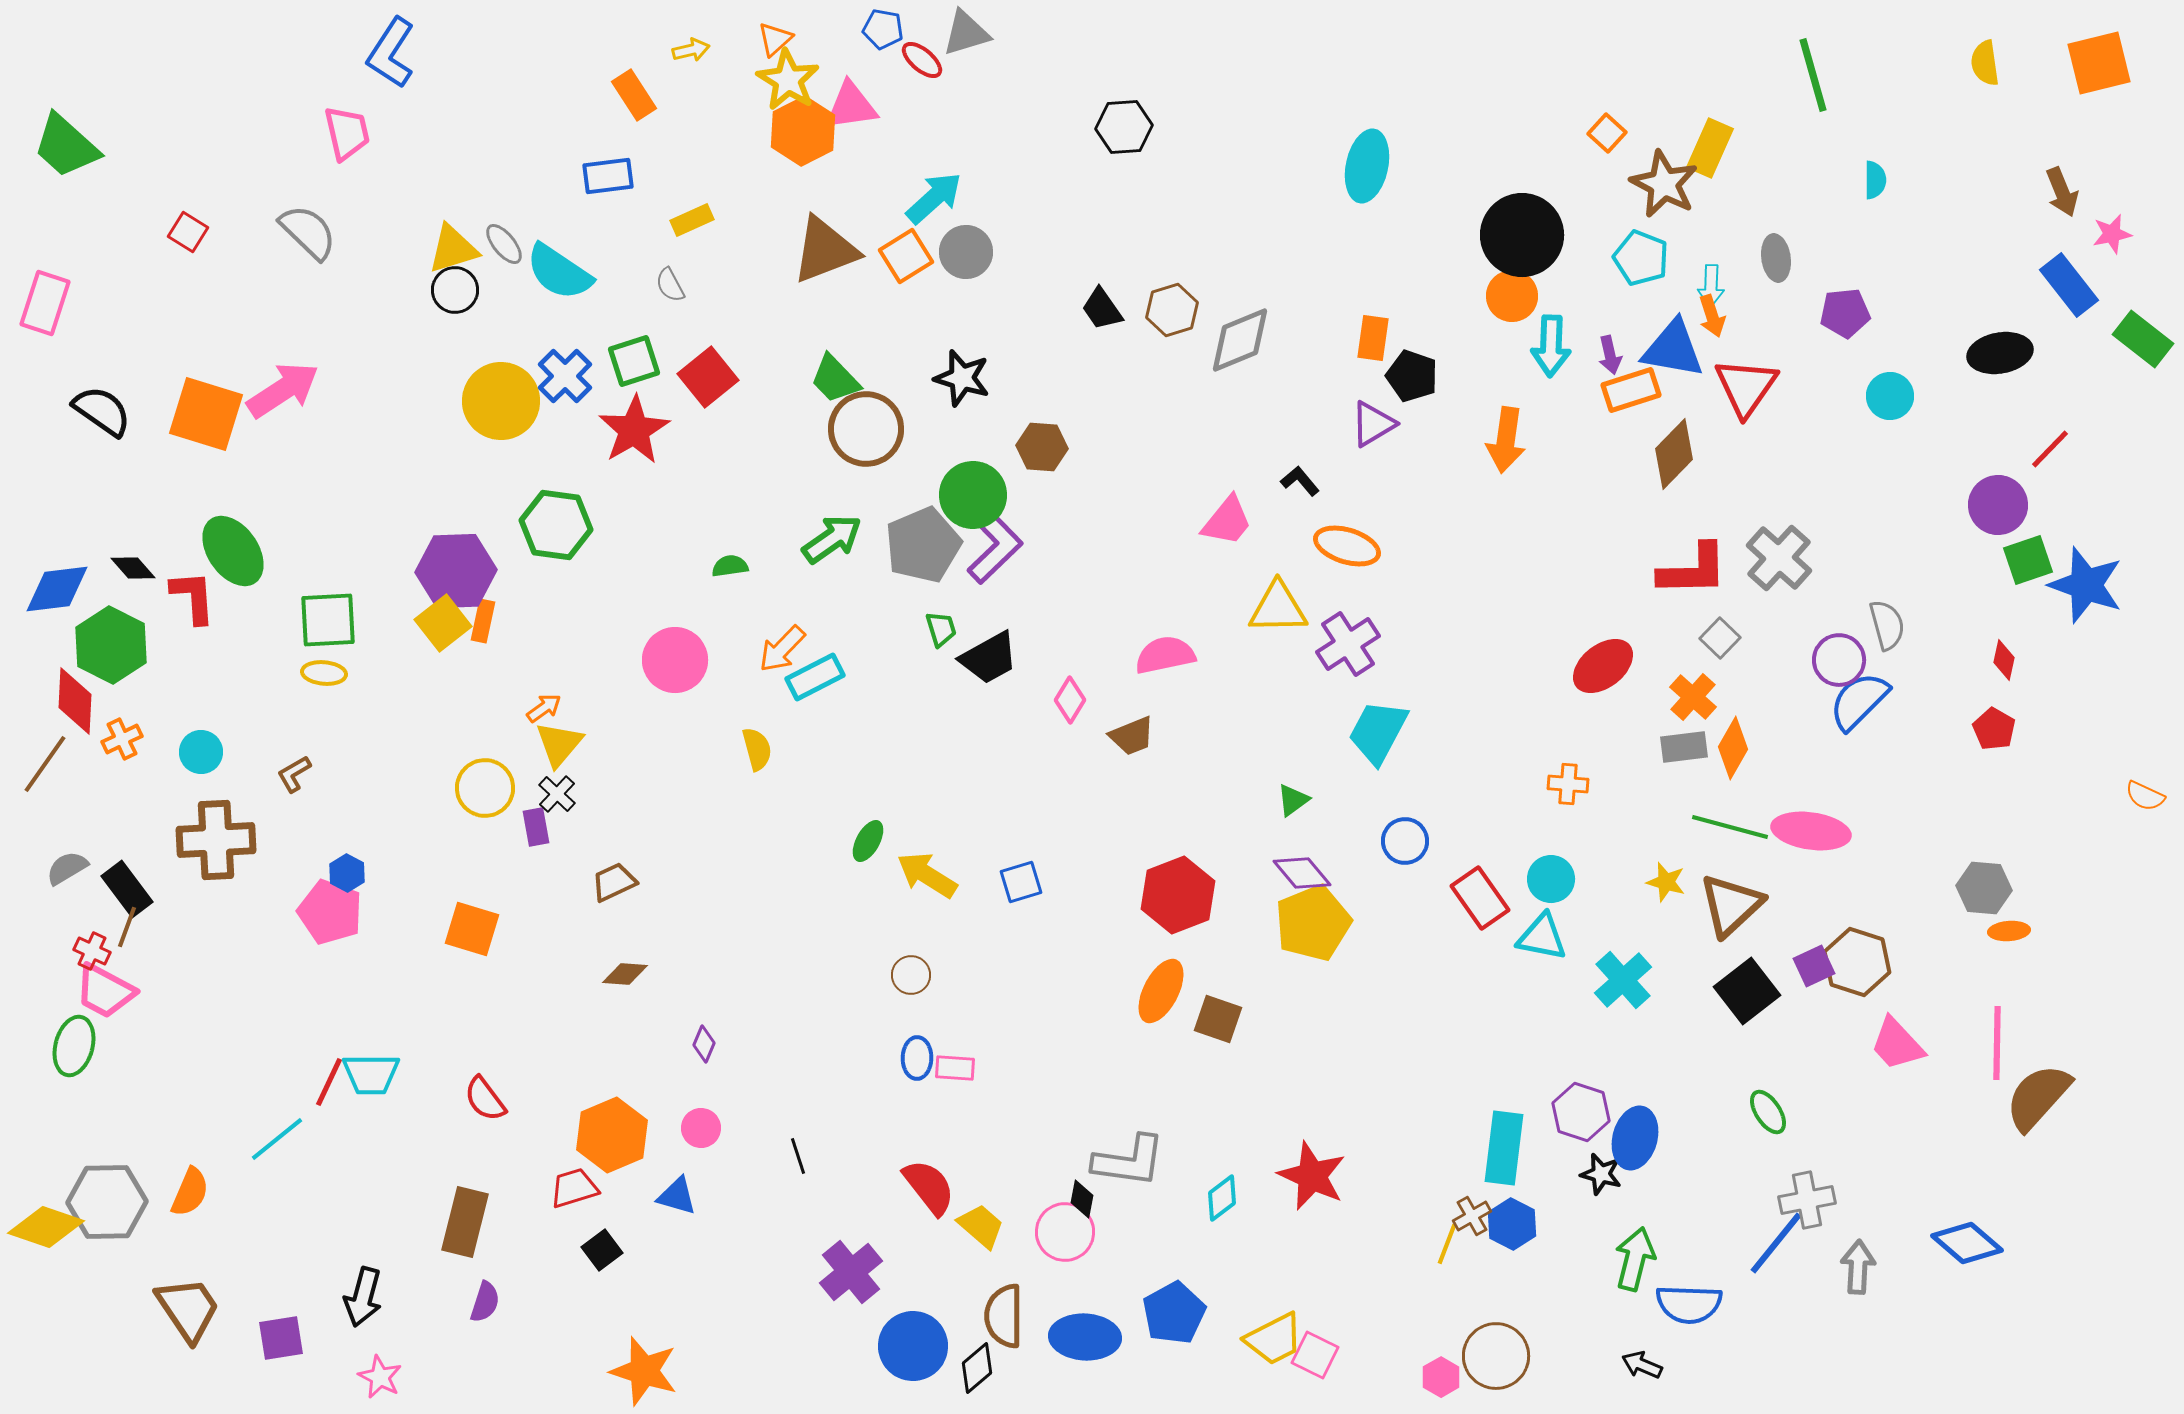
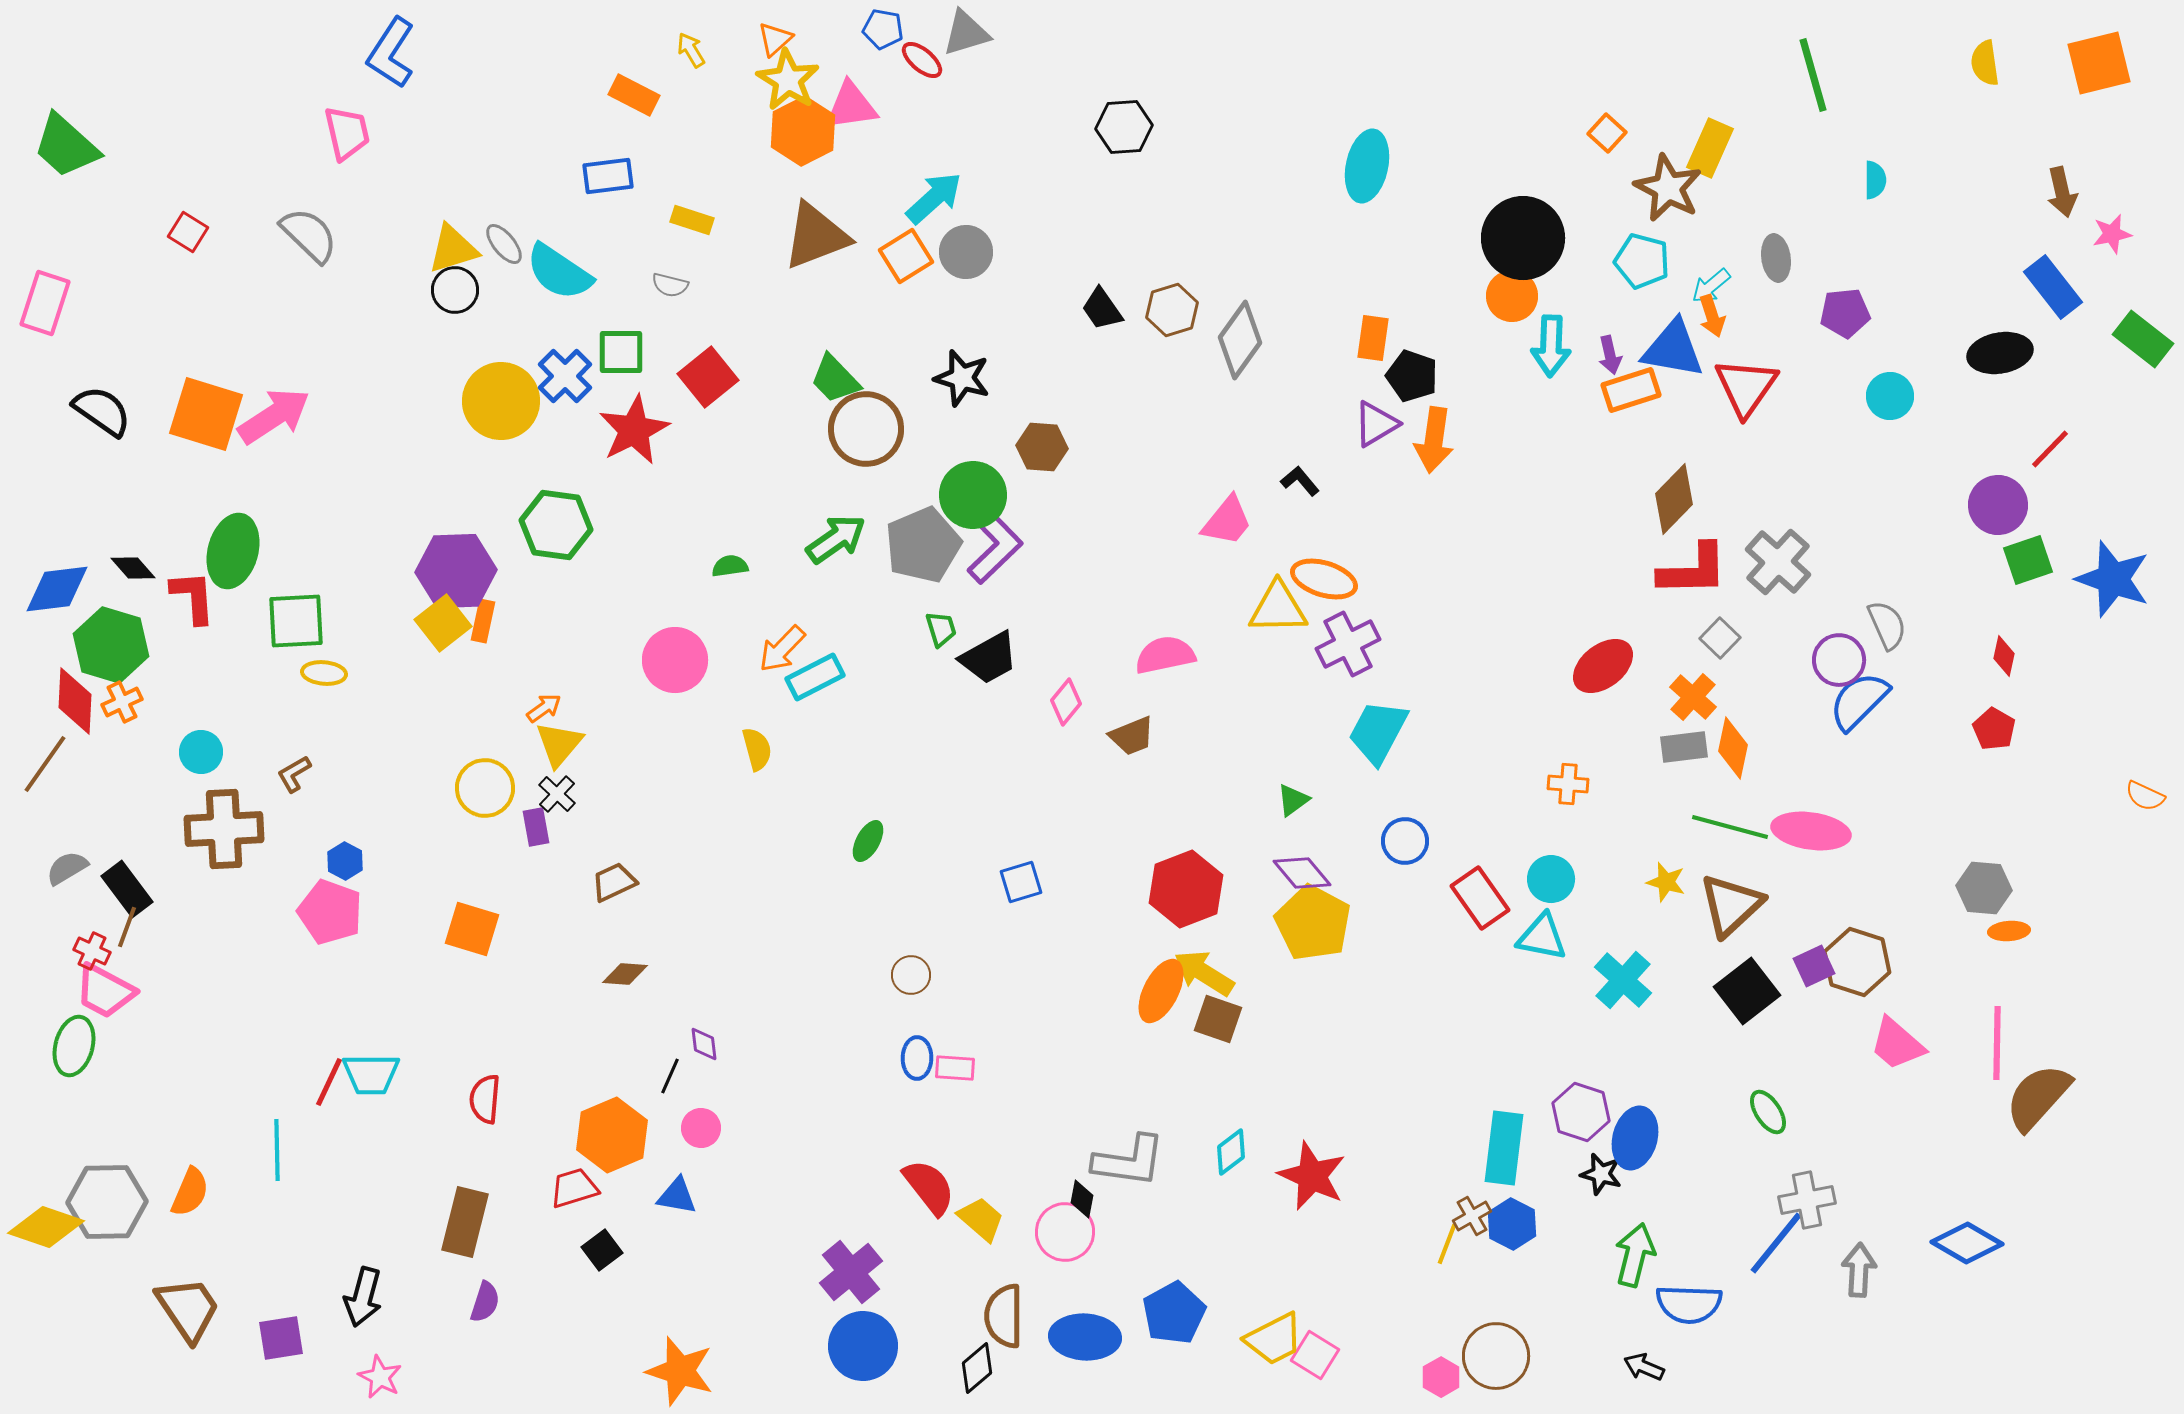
yellow arrow at (691, 50): rotated 108 degrees counterclockwise
orange rectangle at (634, 95): rotated 30 degrees counterclockwise
brown star at (1664, 184): moved 4 px right, 4 px down
brown arrow at (2062, 192): rotated 9 degrees clockwise
yellow rectangle at (692, 220): rotated 42 degrees clockwise
gray semicircle at (308, 232): moved 1 px right, 3 px down
black circle at (1522, 235): moved 1 px right, 3 px down
brown triangle at (825, 250): moved 9 px left, 14 px up
cyan pentagon at (1641, 258): moved 1 px right, 3 px down; rotated 6 degrees counterclockwise
gray semicircle at (670, 285): rotated 48 degrees counterclockwise
blue rectangle at (2069, 285): moved 16 px left, 2 px down
cyan arrow at (1711, 286): rotated 48 degrees clockwise
gray diamond at (1240, 340): rotated 32 degrees counterclockwise
green square at (634, 361): moved 13 px left, 9 px up; rotated 18 degrees clockwise
pink arrow at (283, 390): moved 9 px left, 26 px down
purple triangle at (1373, 424): moved 3 px right
red star at (634, 430): rotated 4 degrees clockwise
orange arrow at (1506, 440): moved 72 px left
brown diamond at (1674, 454): moved 45 px down
green arrow at (832, 539): moved 4 px right
orange ellipse at (1347, 546): moved 23 px left, 33 px down
green ellipse at (233, 551): rotated 50 degrees clockwise
gray cross at (1779, 558): moved 1 px left, 4 px down
blue star at (2086, 585): moved 27 px right, 6 px up
green square at (328, 620): moved 32 px left, 1 px down
gray semicircle at (1887, 625): rotated 9 degrees counterclockwise
purple cross at (1348, 644): rotated 6 degrees clockwise
green hexagon at (111, 645): rotated 10 degrees counterclockwise
red diamond at (2004, 660): moved 4 px up
pink diamond at (1070, 700): moved 4 px left, 2 px down; rotated 9 degrees clockwise
orange cross at (122, 739): moved 37 px up
orange diamond at (1733, 748): rotated 18 degrees counterclockwise
brown cross at (216, 840): moved 8 px right, 11 px up
blue hexagon at (347, 873): moved 2 px left, 12 px up
yellow arrow at (927, 875): moved 277 px right, 98 px down
red hexagon at (1178, 895): moved 8 px right, 6 px up
yellow pentagon at (1313, 923): rotated 22 degrees counterclockwise
cyan cross at (1623, 980): rotated 6 degrees counterclockwise
purple diamond at (704, 1044): rotated 30 degrees counterclockwise
pink trapezoid at (1897, 1044): rotated 6 degrees counterclockwise
red semicircle at (485, 1099): rotated 42 degrees clockwise
cyan line at (277, 1139): moved 11 px down; rotated 52 degrees counterclockwise
black line at (798, 1156): moved 128 px left, 80 px up; rotated 42 degrees clockwise
blue triangle at (677, 1196): rotated 6 degrees counterclockwise
cyan diamond at (1222, 1198): moved 9 px right, 46 px up
yellow trapezoid at (981, 1226): moved 7 px up
blue diamond at (1967, 1243): rotated 10 degrees counterclockwise
green arrow at (1635, 1259): moved 4 px up
gray arrow at (1858, 1267): moved 1 px right, 3 px down
blue circle at (913, 1346): moved 50 px left
pink square at (1315, 1355): rotated 6 degrees clockwise
black arrow at (1642, 1365): moved 2 px right, 2 px down
orange star at (644, 1371): moved 36 px right
